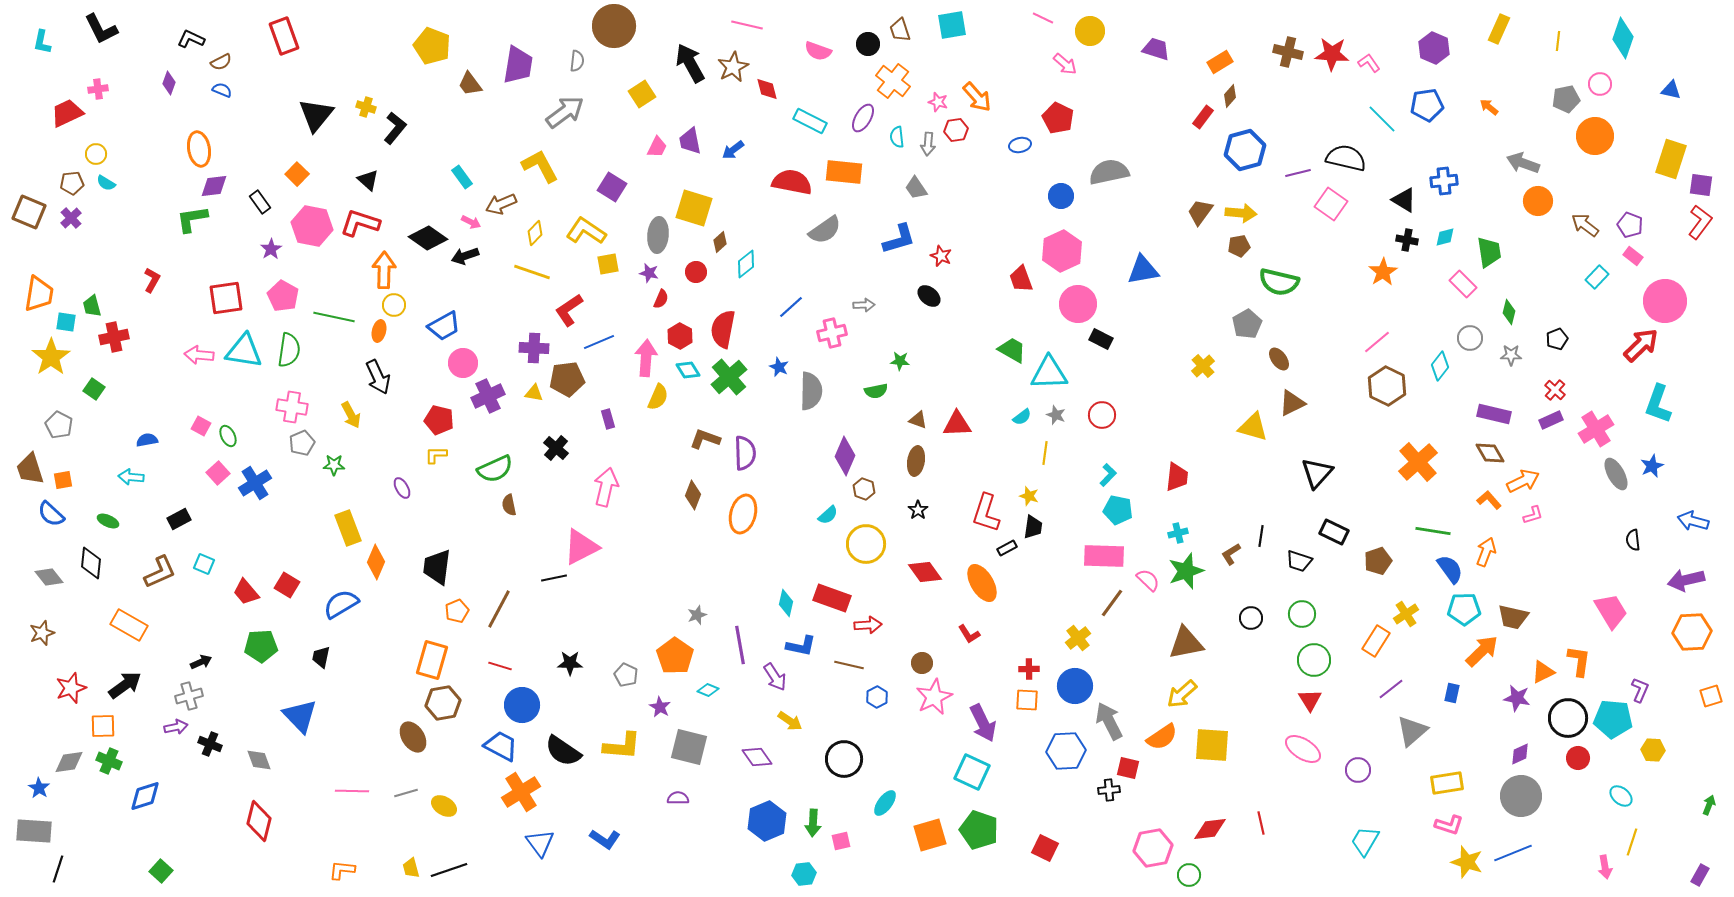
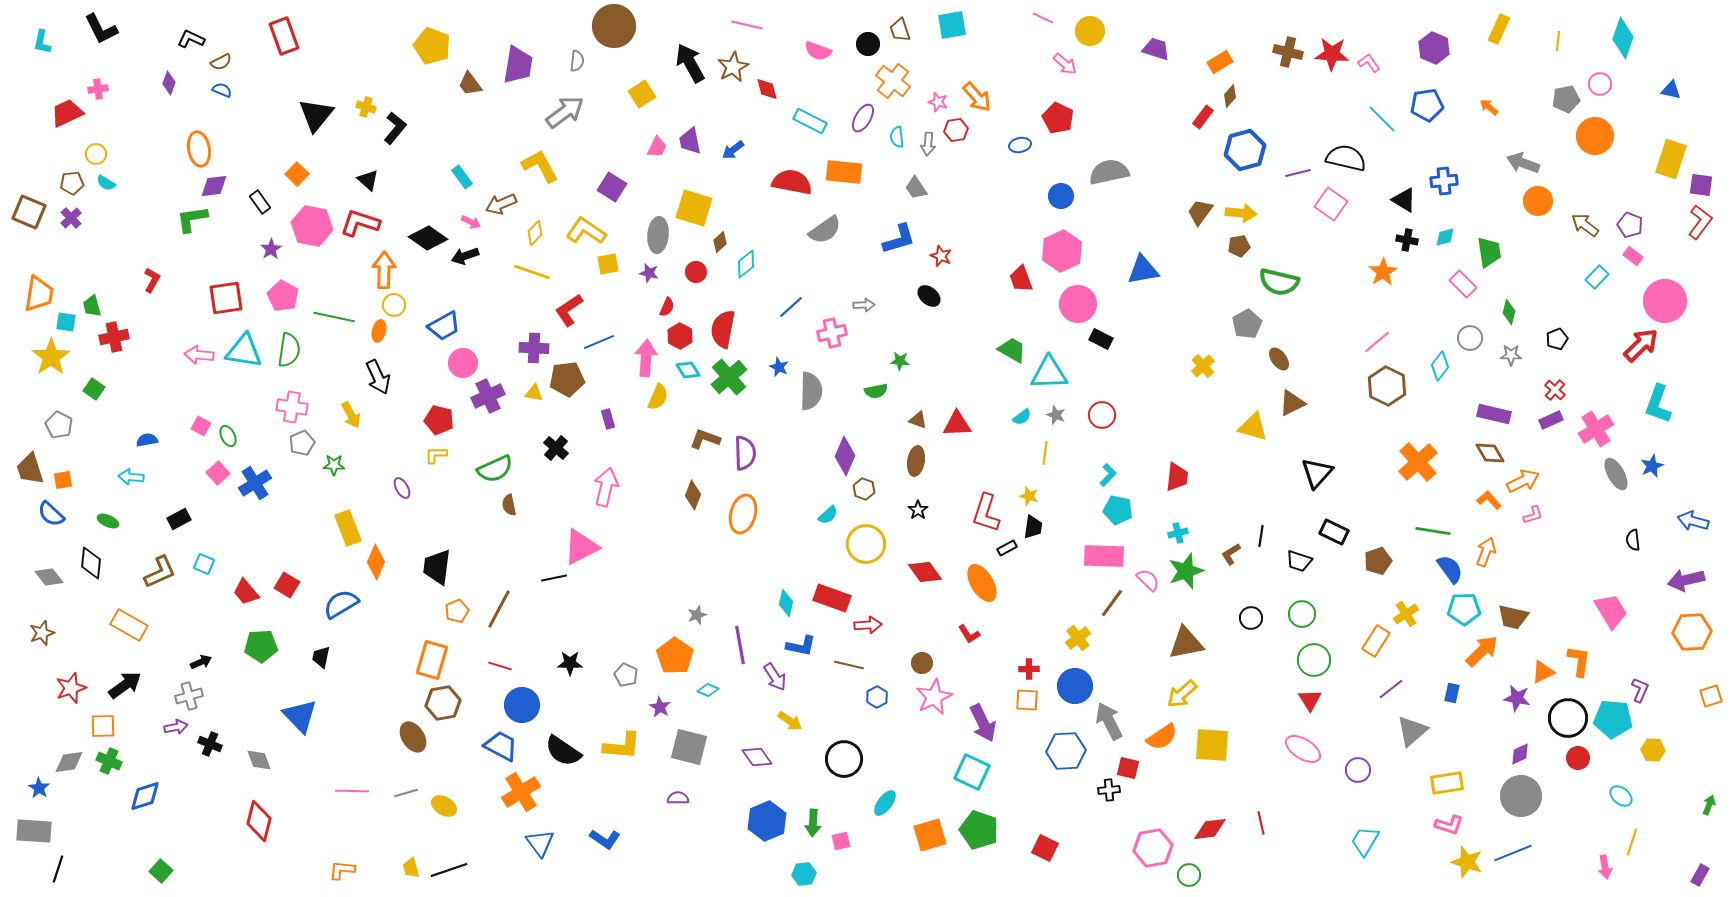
red semicircle at (661, 299): moved 6 px right, 8 px down
